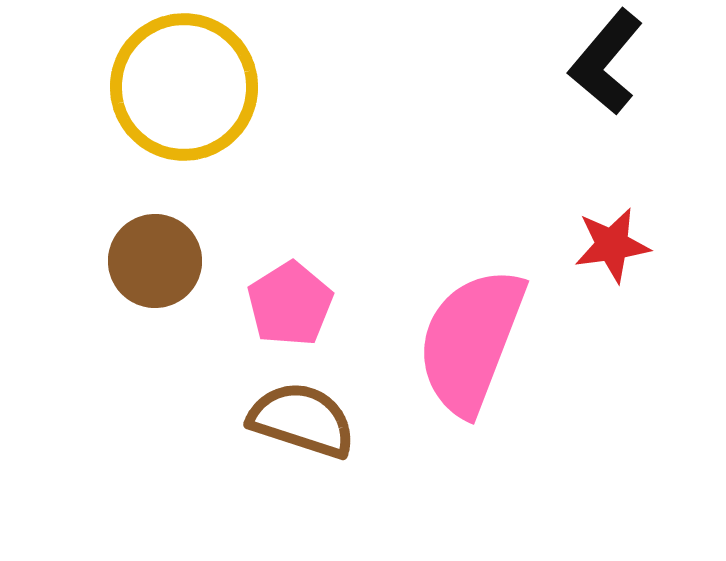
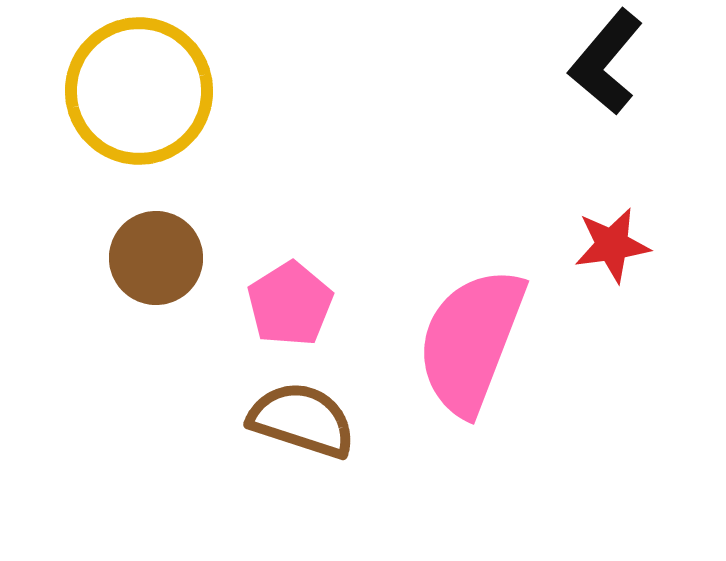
yellow circle: moved 45 px left, 4 px down
brown circle: moved 1 px right, 3 px up
